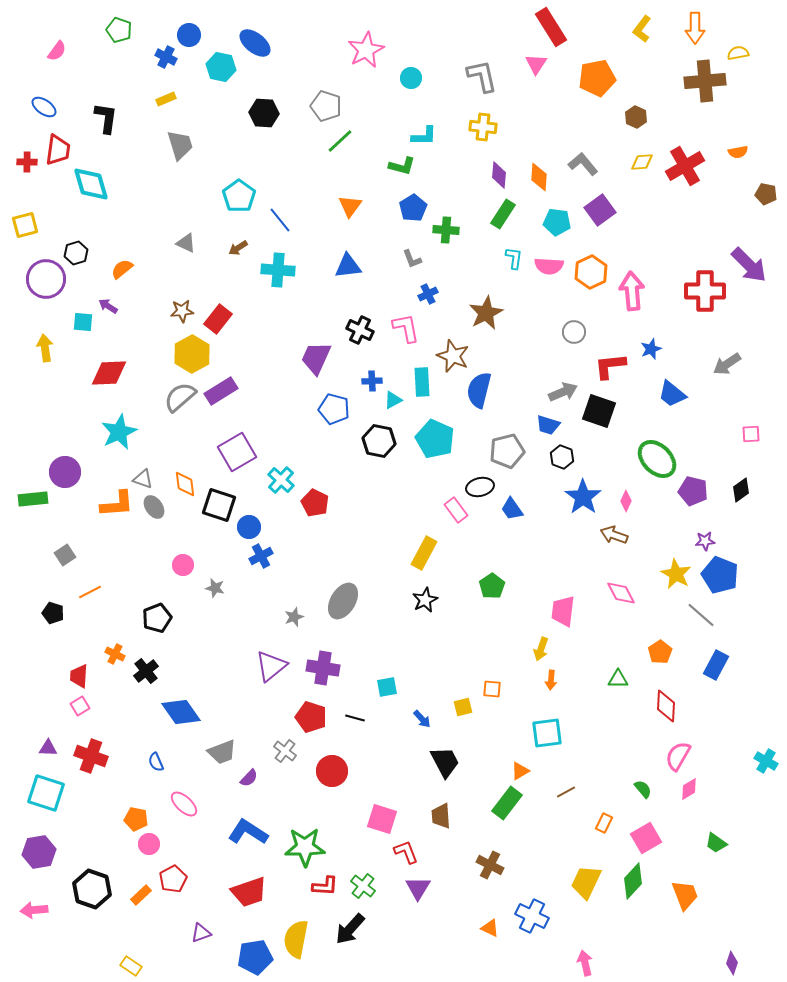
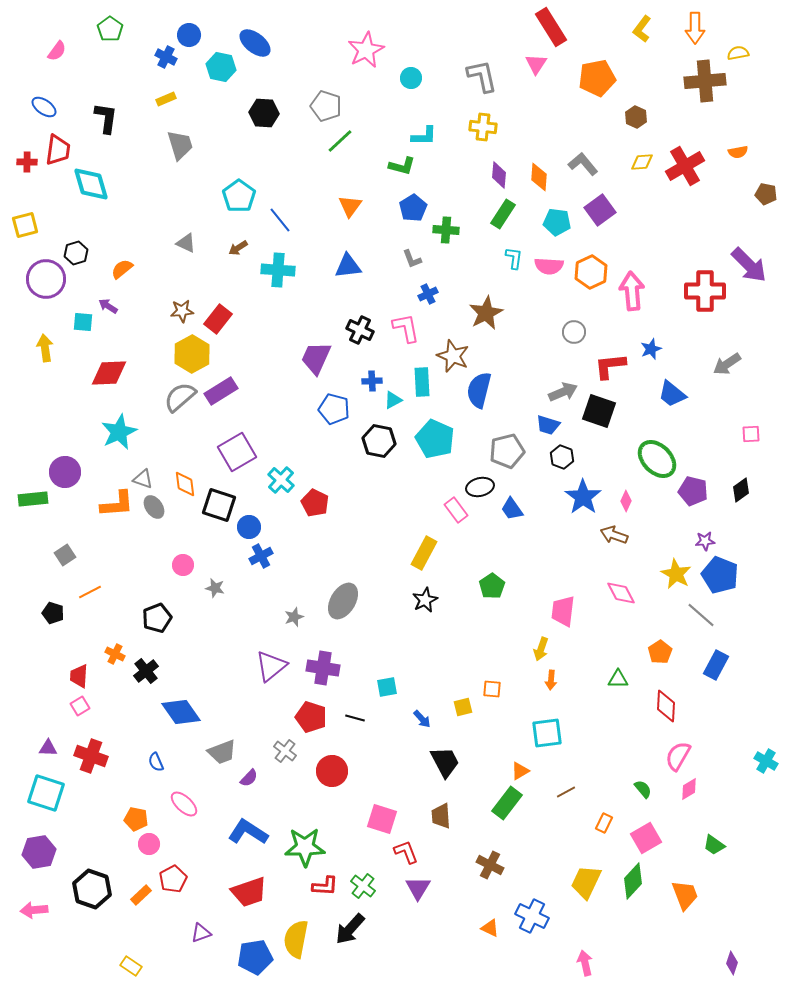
green pentagon at (119, 30): moved 9 px left, 1 px up; rotated 15 degrees clockwise
green trapezoid at (716, 843): moved 2 px left, 2 px down
